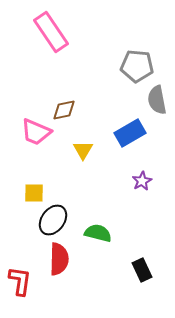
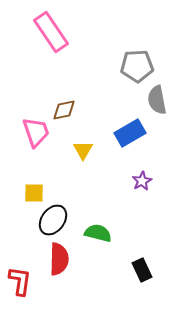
gray pentagon: rotated 8 degrees counterclockwise
pink trapezoid: rotated 132 degrees counterclockwise
